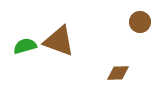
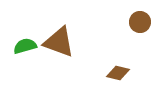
brown triangle: moved 1 px down
brown diamond: rotated 15 degrees clockwise
